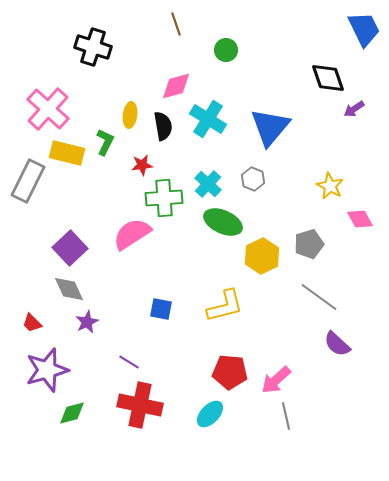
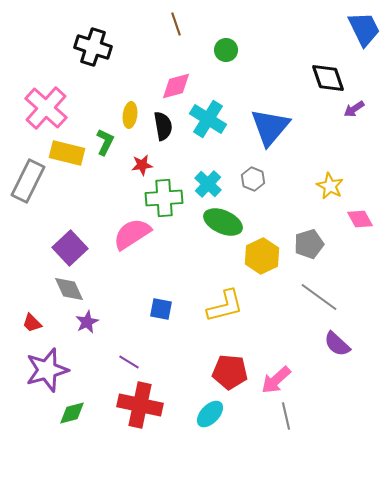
pink cross at (48, 109): moved 2 px left, 1 px up
